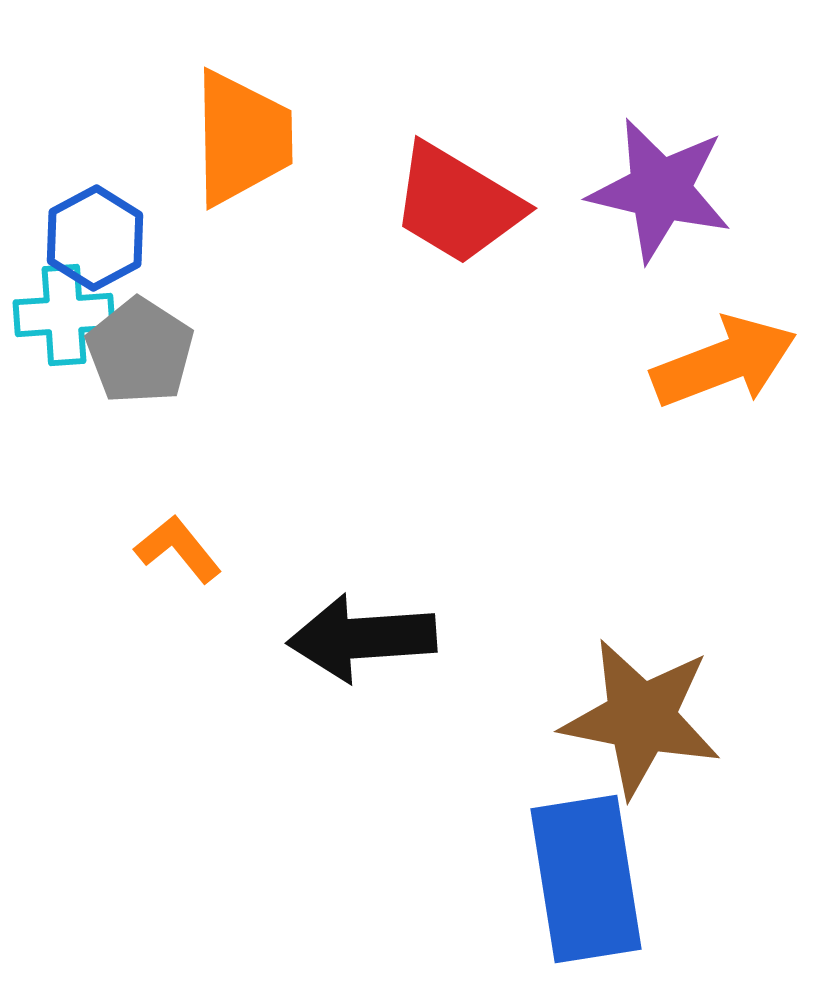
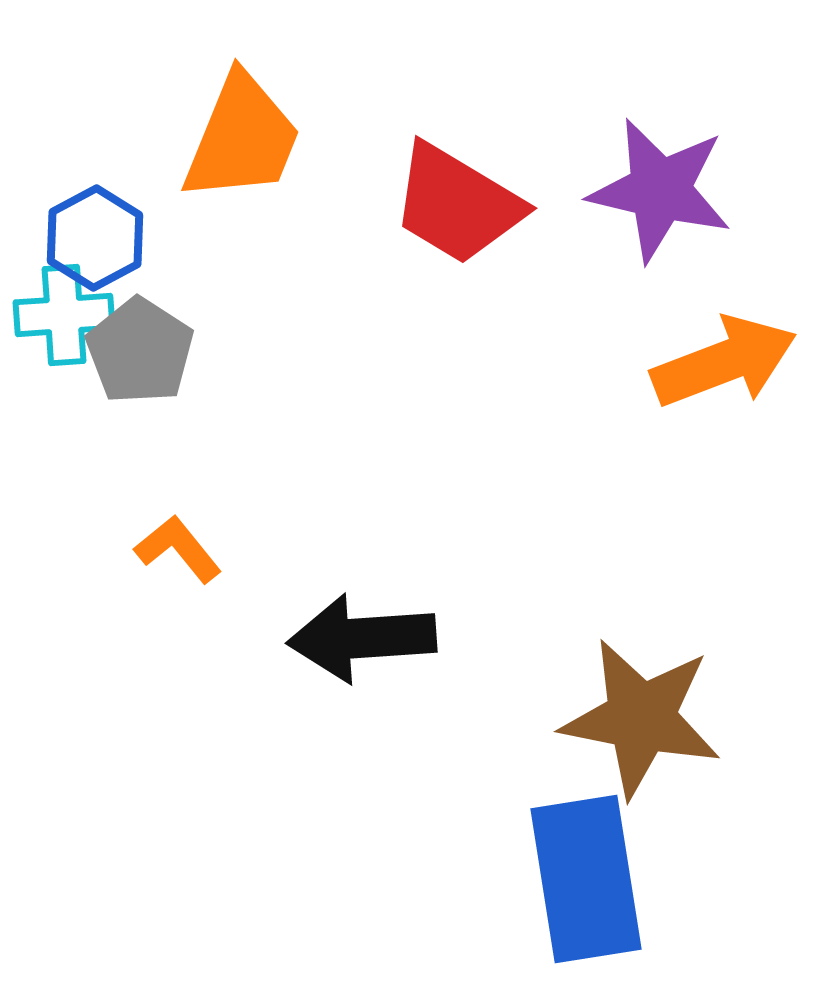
orange trapezoid: rotated 23 degrees clockwise
